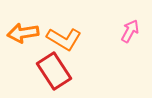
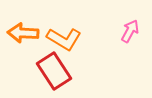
orange arrow: rotated 12 degrees clockwise
